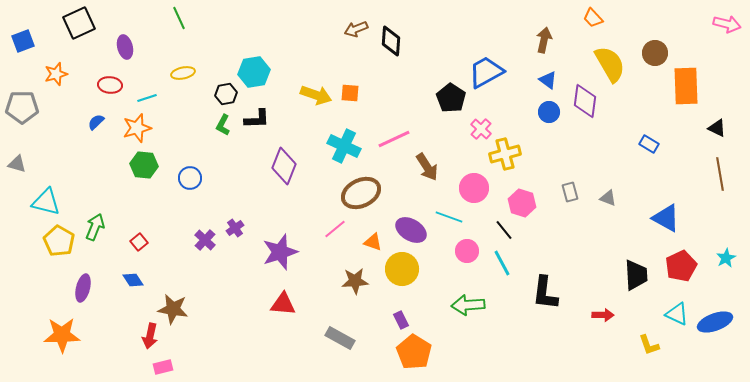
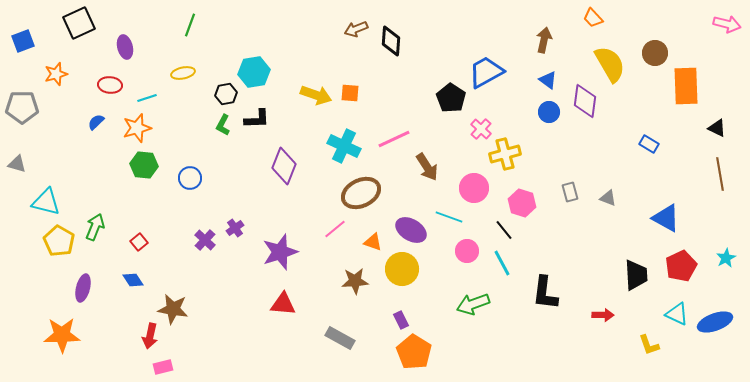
green line at (179, 18): moved 11 px right, 7 px down; rotated 45 degrees clockwise
green arrow at (468, 305): moved 5 px right, 1 px up; rotated 16 degrees counterclockwise
